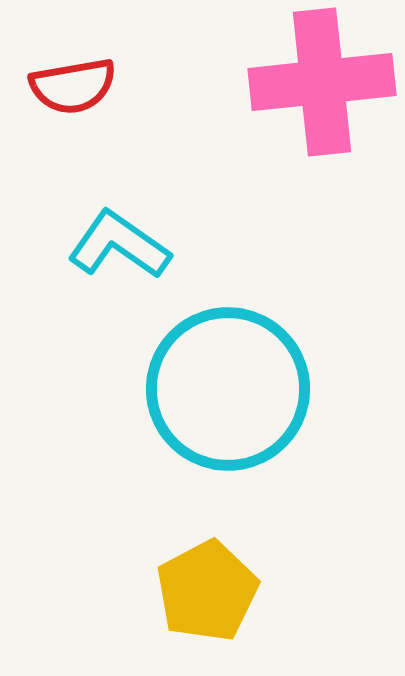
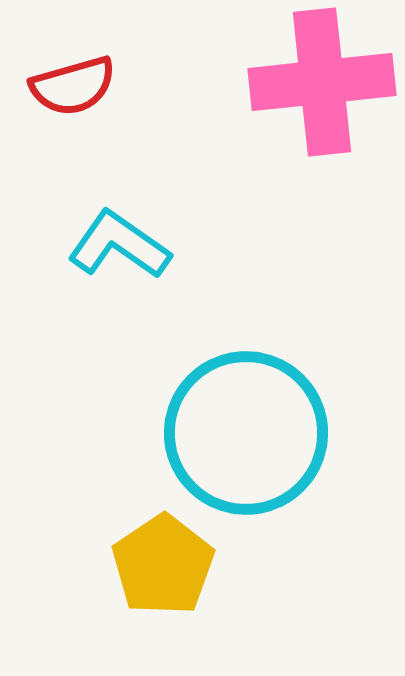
red semicircle: rotated 6 degrees counterclockwise
cyan circle: moved 18 px right, 44 px down
yellow pentagon: moved 44 px left, 26 px up; rotated 6 degrees counterclockwise
